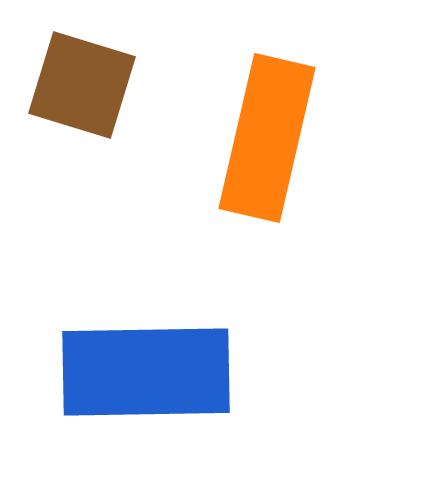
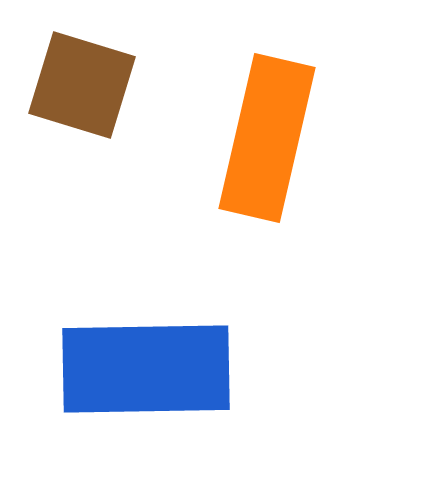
blue rectangle: moved 3 px up
